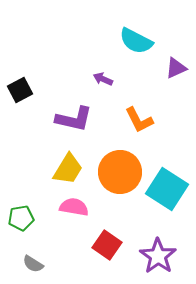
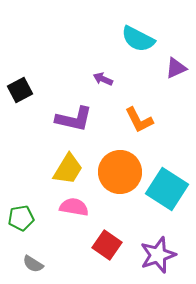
cyan semicircle: moved 2 px right, 2 px up
purple star: moved 1 px up; rotated 18 degrees clockwise
